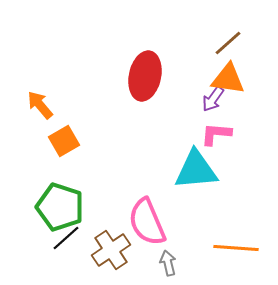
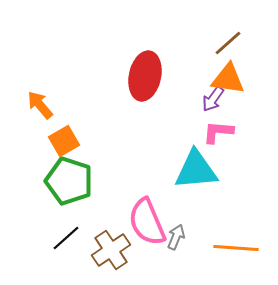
pink L-shape: moved 2 px right, 2 px up
green pentagon: moved 9 px right, 26 px up
gray arrow: moved 8 px right, 26 px up; rotated 35 degrees clockwise
